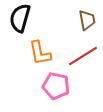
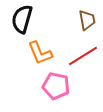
black semicircle: moved 2 px right, 1 px down
orange L-shape: rotated 12 degrees counterclockwise
